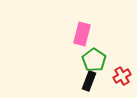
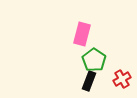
red cross: moved 3 px down
